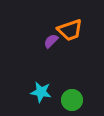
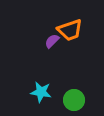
purple semicircle: moved 1 px right
green circle: moved 2 px right
